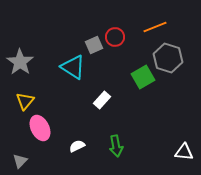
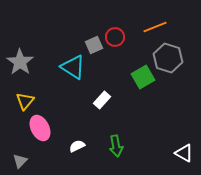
white triangle: moved 1 px down; rotated 24 degrees clockwise
